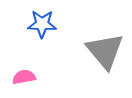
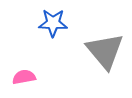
blue star: moved 11 px right, 1 px up
